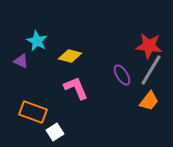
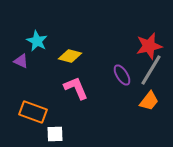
red star: rotated 20 degrees counterclockwise
white square: moved 2 px down; rotated 30 degrees clockwise
